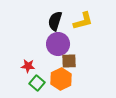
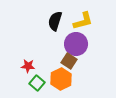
purple circle: moved 18 px right
brown square: rotated 35 degrees clockwise
